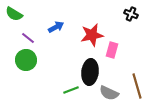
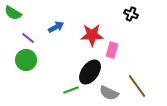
green semicircle: moved 1 px left, 1 px up
red star: rotated 10 degrees clockwise
black ellipse: rotated 30 degrees clockwise
brown line: rotated 20 degrees counterclockwise
